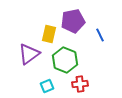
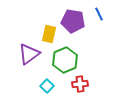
purple pentagon: rotated 20 degrees clockwise
blue line: moved 1 px left, 21 px up
green hexagon: rotated 15 degrees clockwise
cyan square: rotated 24 degrees counterclockwise
